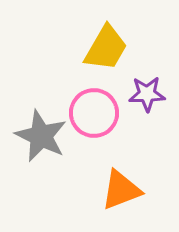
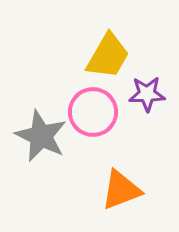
yellow trapezoid: moved 2 px right, 8 px down
pink circle: moved 1 px left, 1 px up
